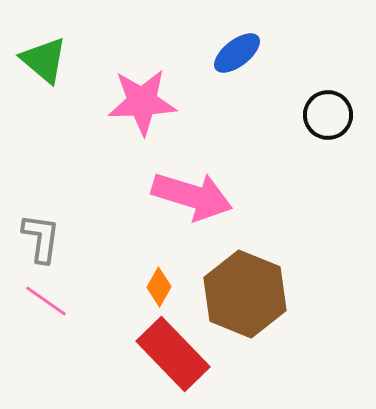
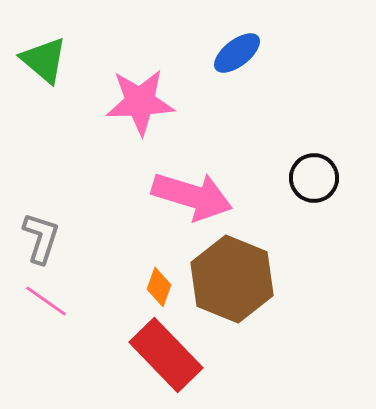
pink star: moved 2 px left
black circle: moved 14 px left, 63 px down
gray L-shape: rotated 10 degrees clockwise
orange diamond: rotated 9 degrees counterclockwise
brown hexagon: moved 13 px left, 15 px up
red rectangle: moved 7 px left, 1 px down
